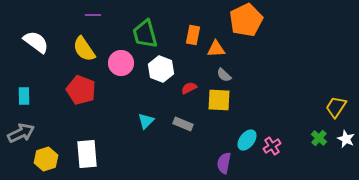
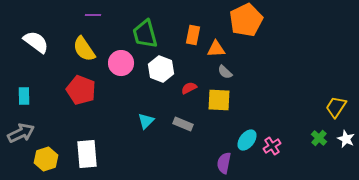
gray semicircle: moved 1 px right, 3 px up
